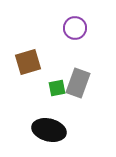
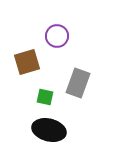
purple circle: moved 18 px left, 8 px down
brown square: moved 1 px left
green square: moved 12 px left, 9 px down; rotated 24 degrees clockwise
